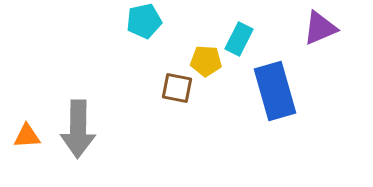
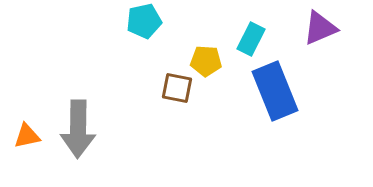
cyan rectangle: moved 12 px right
blue rectangle: rotated 6 degrees counterclockwise
orange triangle: rotated 8 degrees counterclockwise
